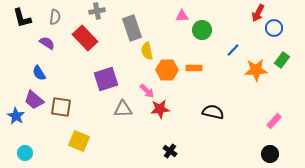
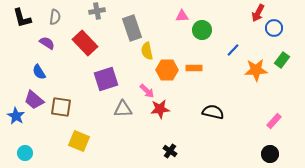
red rectangle: moved 5 px down
blue semicircle: moved 1 px up
